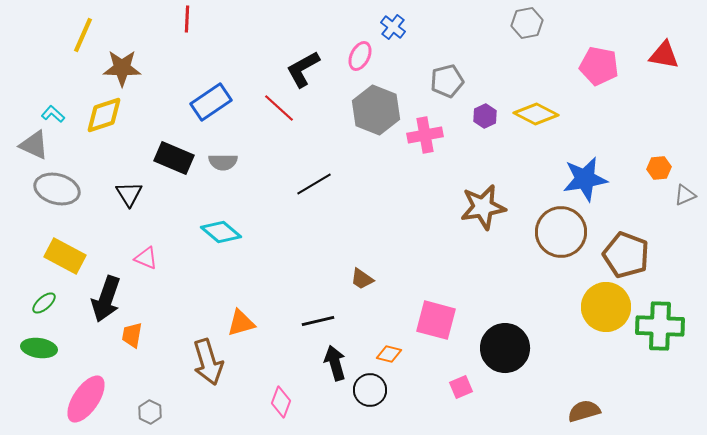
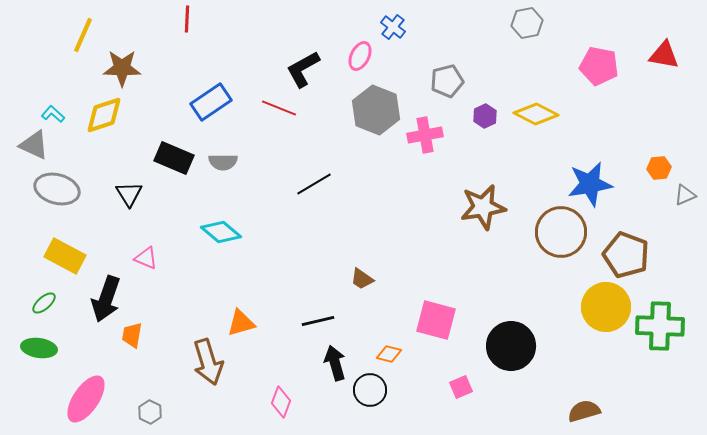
red line at (279, 108): rotated 20 degrees counterclockwise
blue star at (585, 179): moved 5 px right, 5 px down
black circle at (505, 348): moved 6 px right, 2 px up
